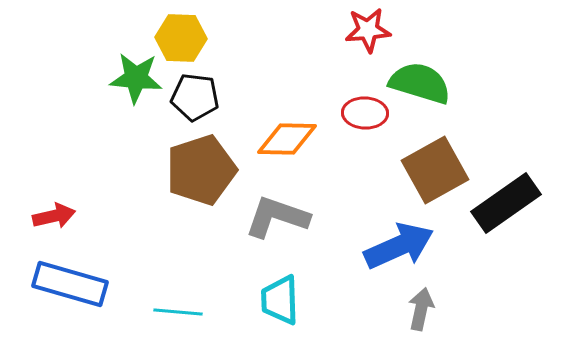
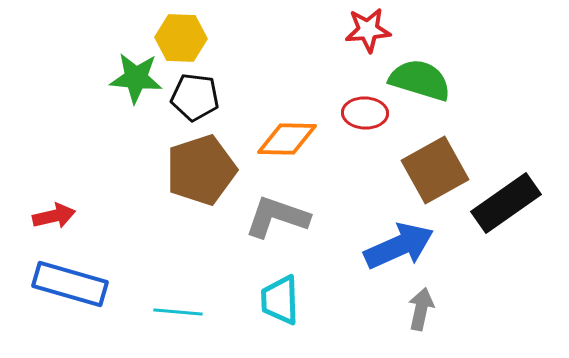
green semicircle: moved 3 px up
